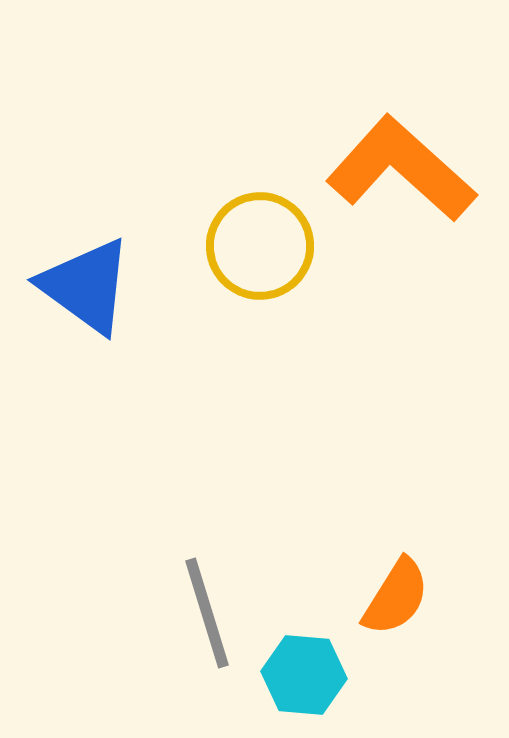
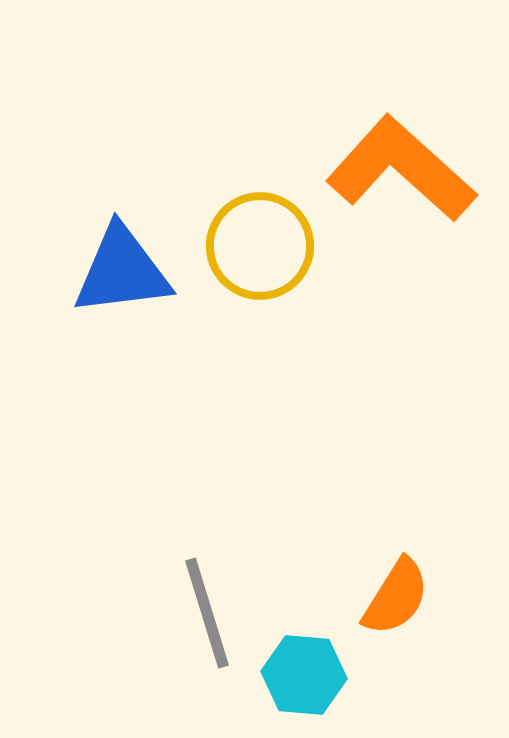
blue triangle: moved 36 px right, 15 px up; rotated 43 degrees counterclockwise
